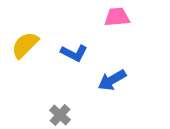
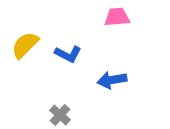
blue L-shape: moved 6 px left, 1 px down
blue arrow: rotated 20 degrees clockwise
